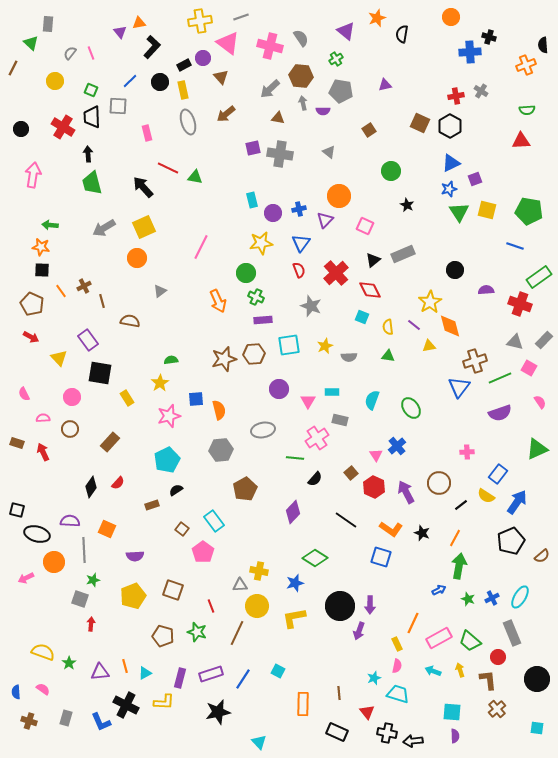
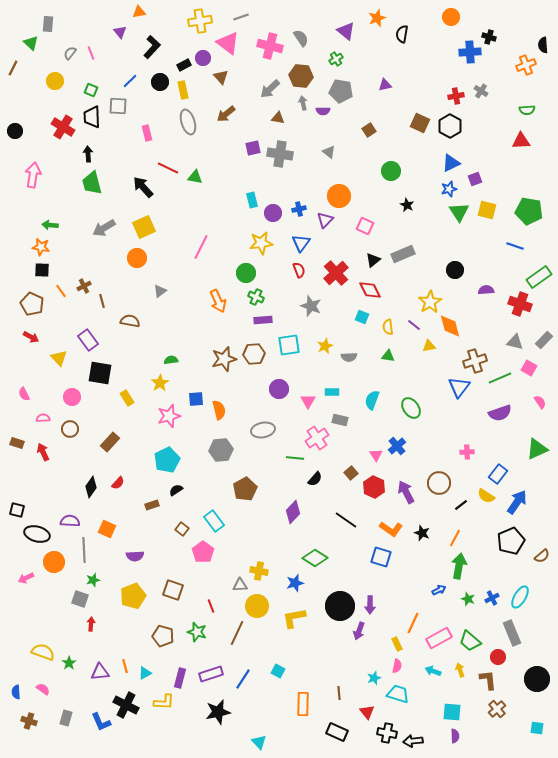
orange triangle at (139, 23): moved 11 px up
black circle at (21, 129): moved 6 px left, 2 px down
